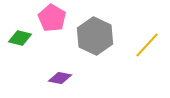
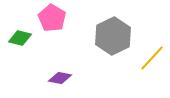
gray hexagon: moved 18 px right; rotated 9 degrees clockwise
yellow line: moved 5 px right, 13 px down
